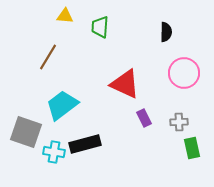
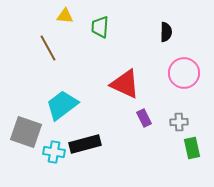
brown line: moved 9 px up; rotated 60 degrees counterclockwise
